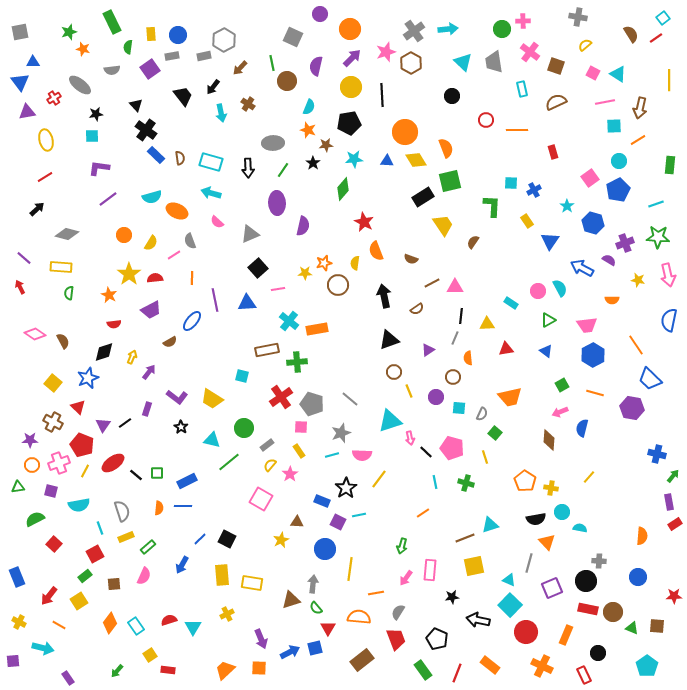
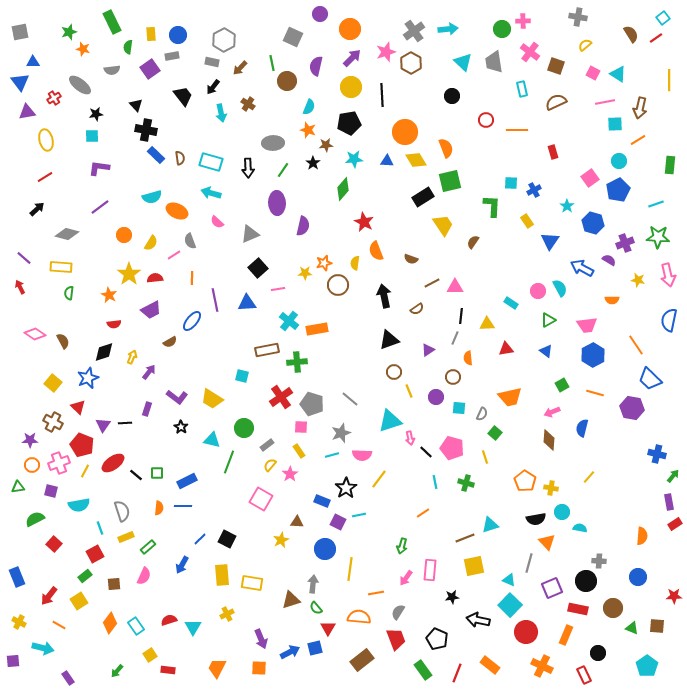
gray rectangle at (204, 56): moved 8 px right, 6 px down; rotated 24 degrees clockwise
cyan square at (614, 126): moved 1 px right, 2 px up
black cross at (146, 130): rotated 25 degrees counterclockwise
purple line at (108, 199): moved 8 px left, 8 px down
pink arrow at (560, 412): moved 8 px left
black line at (125, 423): rotated 32 degrees clockwise
green line at (229, 462): rotated 30 degrees counterclockwise
red rectangle at (588, 609): moved 10 px left
brown circle at (613, 612): moved 4 px up
orange trapezoid at (225, 670): moved 8 px left, 2 px up; rotated 20 degrees counterclockwise
